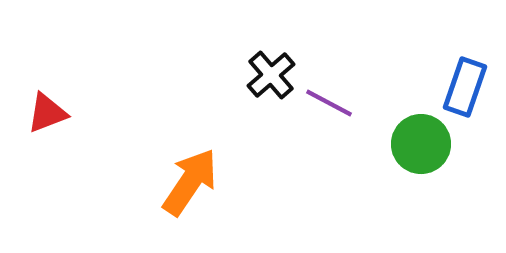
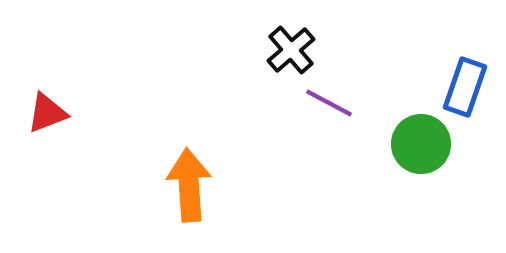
black cross: moved 20 px right, 25 px up
orange arrow: moved 1 px left, 3 px down; rotated 38 degrees counterclockwise
